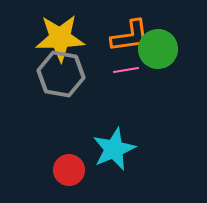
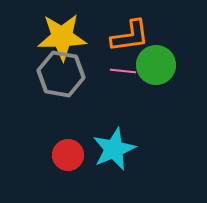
yellow star: moved 2 px right, 1 px up
green circle: moved 2 px left, 16 px down
pink line: moved 3 px left, 1 px down; rotated 15 degrees clockwise
red circle: moved 1 px left, 15 px up
